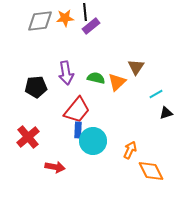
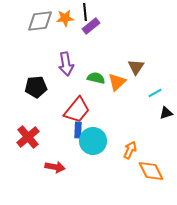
purple arrow: moved 9 px up
cyan line: moved 1 px left, 1 px up
